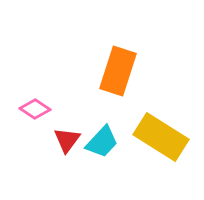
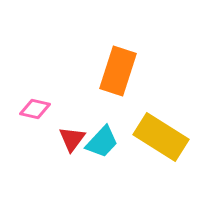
pink diamond: rotated 20 degrees counterclockwise
red triangle: moved 5 px right, 1 px up
